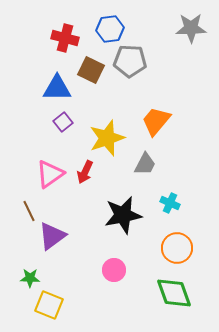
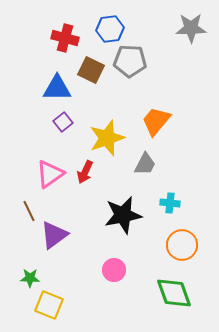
cyan cross: rotated 18 degrees counterclockwise
purple triangle: moved 2 px right, 1 px up
orange circle: moved 5 px right, 3 px up
